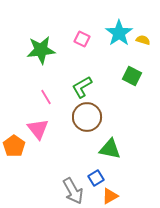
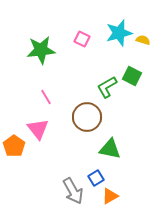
cyan star: rotated 20 degrees clockwise
green L-shape: moved 25 px right
